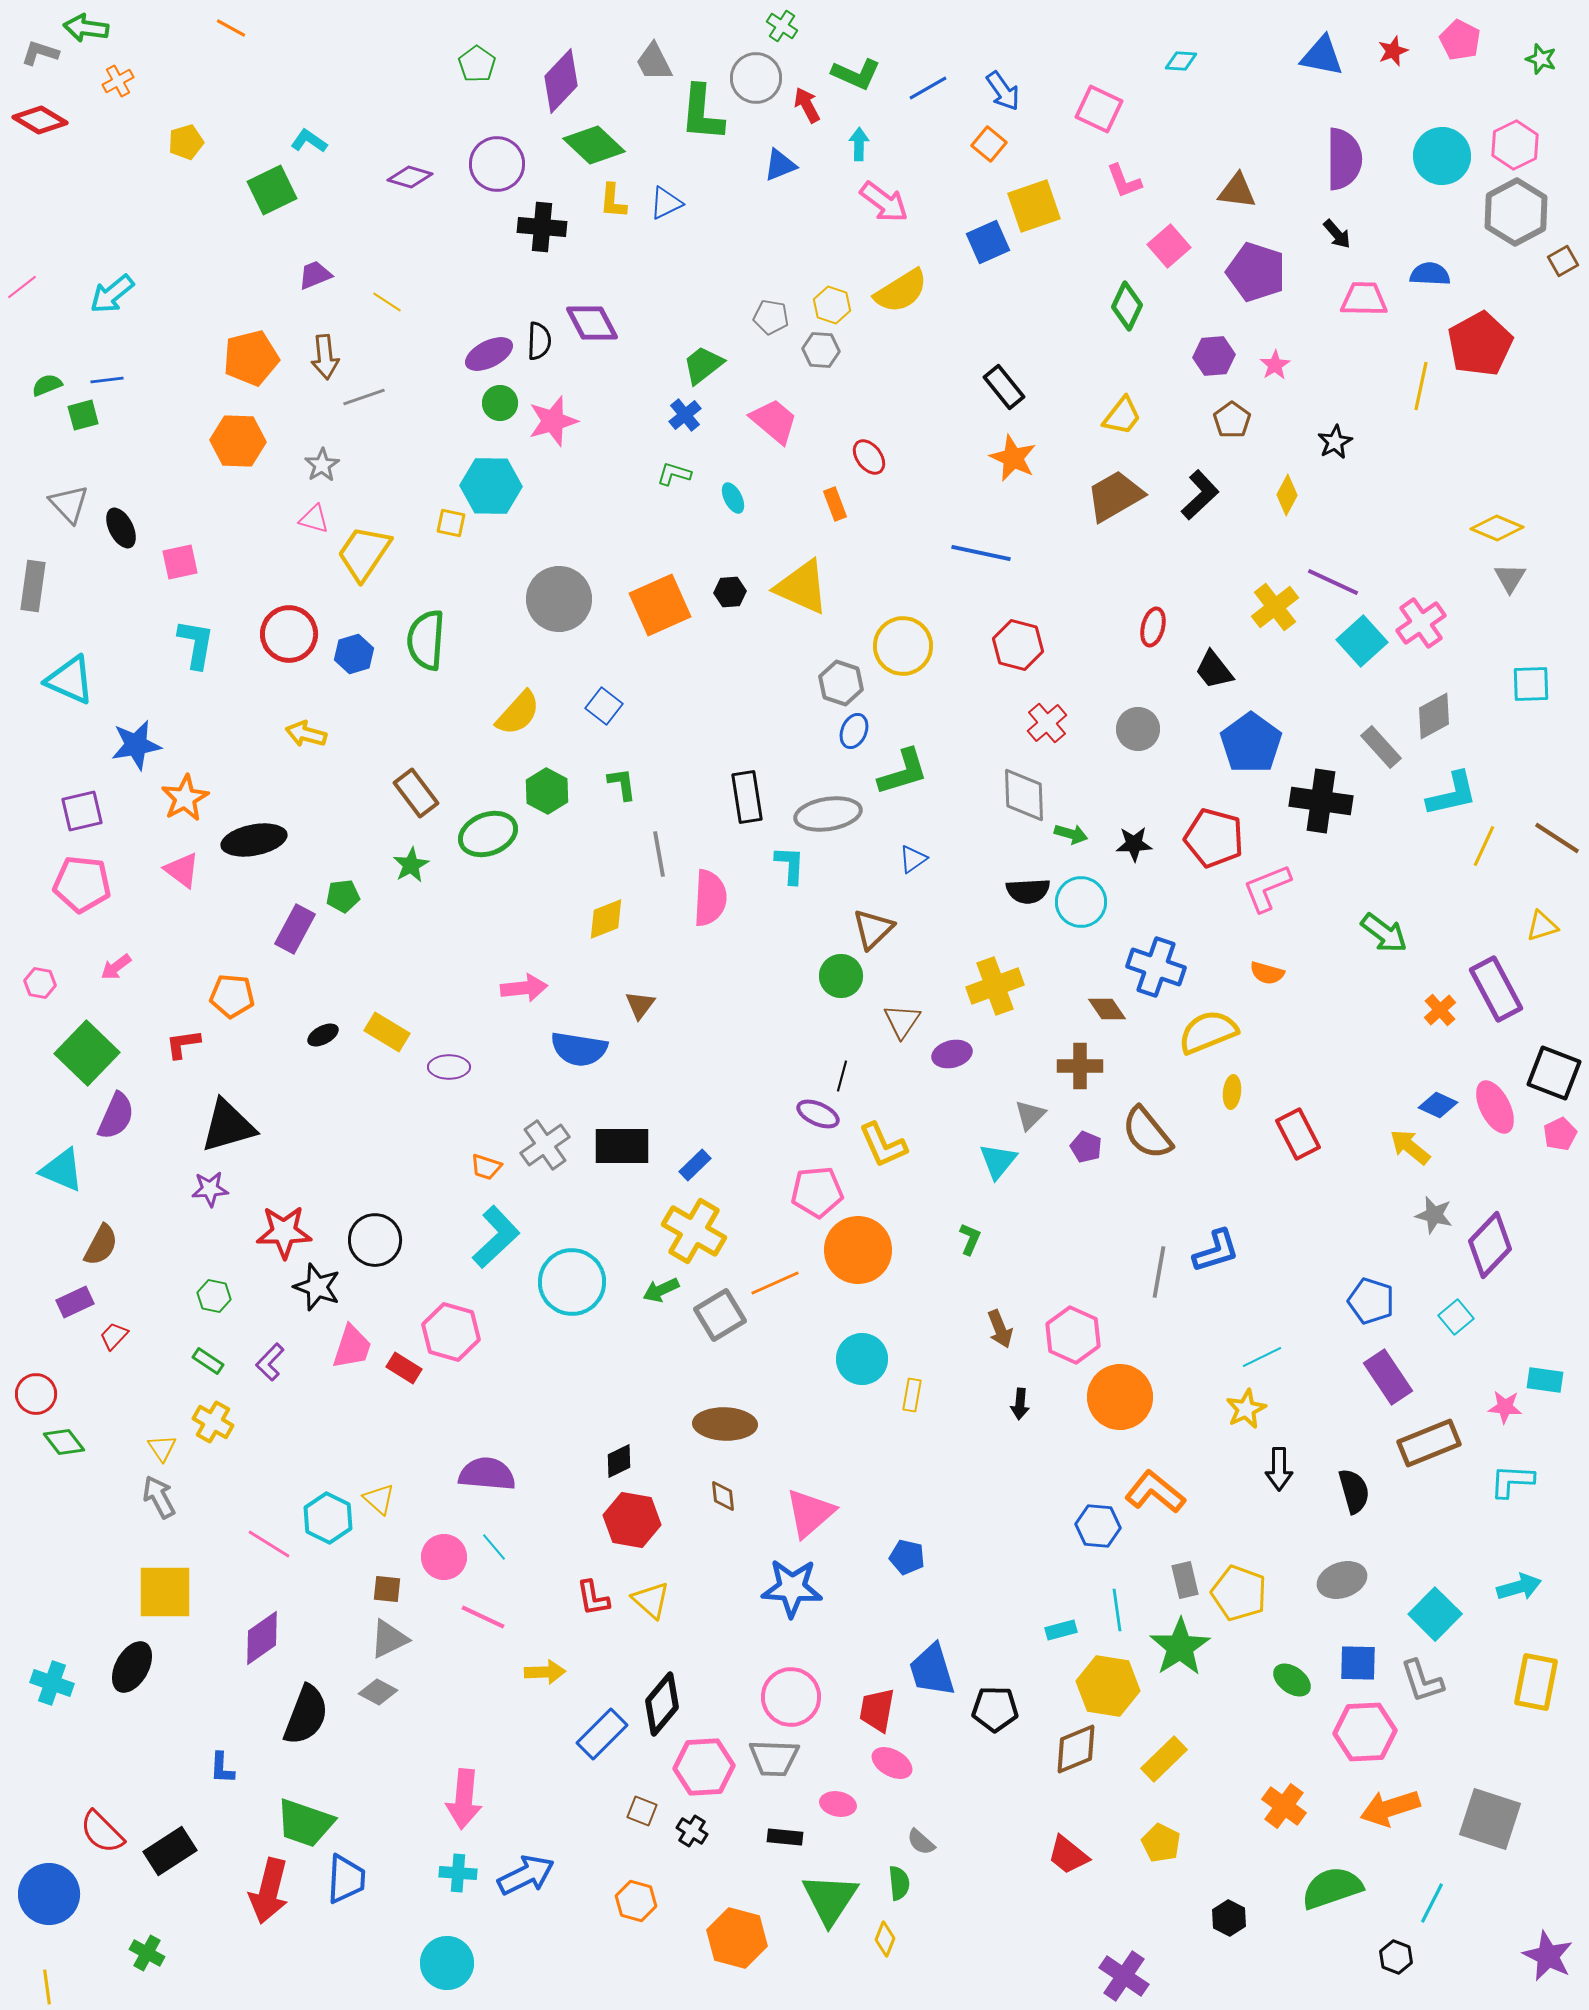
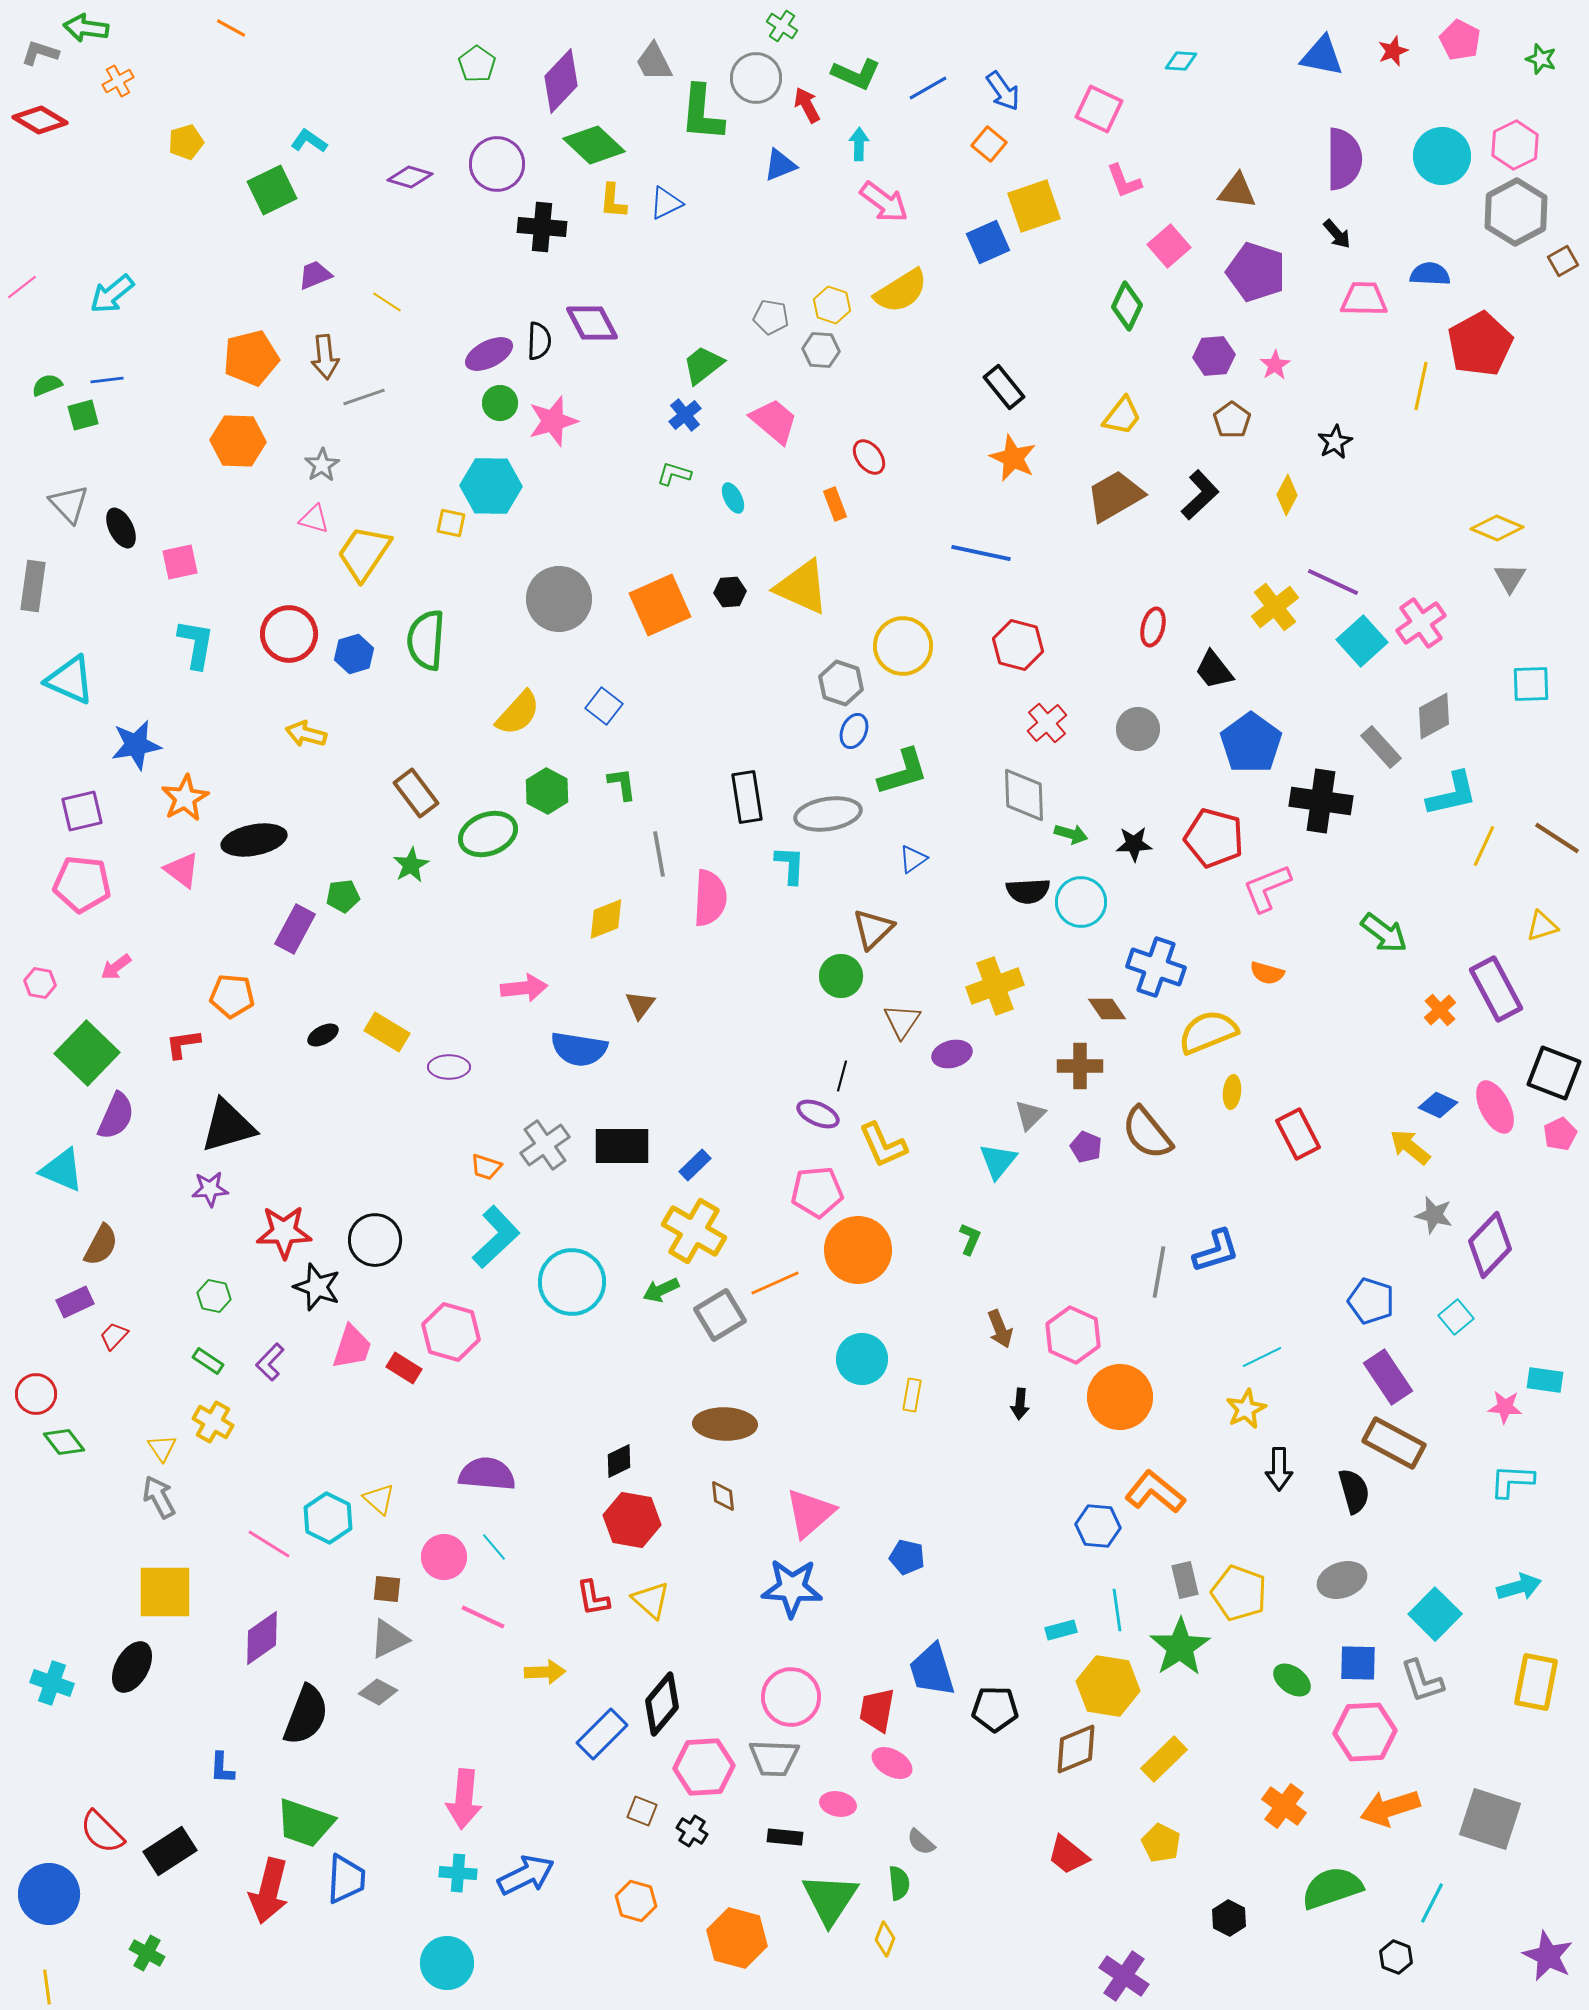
brown rectangle at (1429, 1443): moved 35 px left; rotated 50 degrees clockwise
